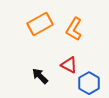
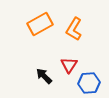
red triangle: rotated 36 degrees clockwise
black arrow: moved 4 px right
blue hexagon: rotated 25 degrees clockwise
